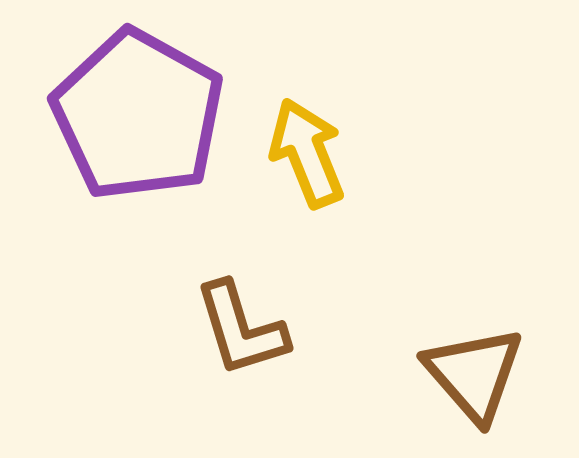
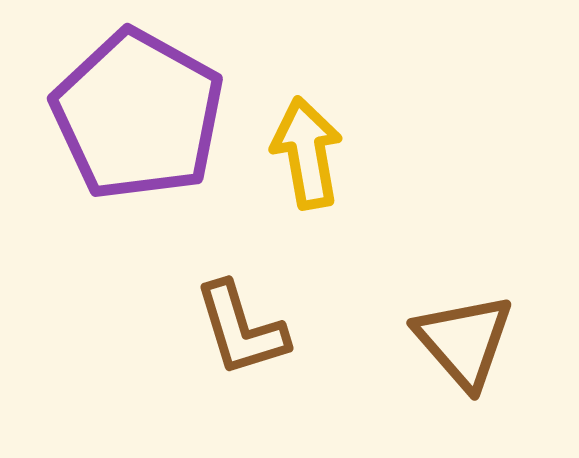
yellow arrow: rotated 12 degrees clockwise
brown triangle: moved 10 px left, 33 px up
